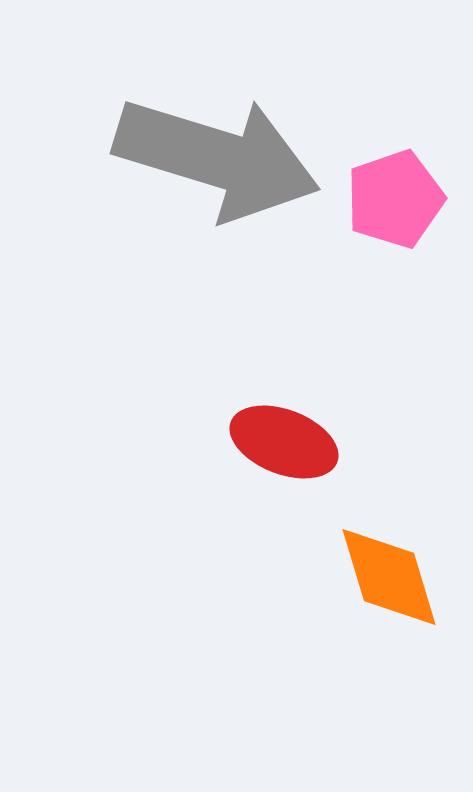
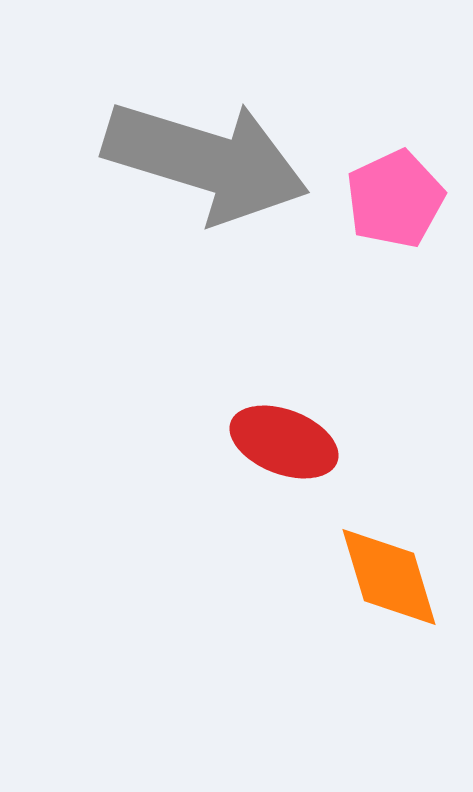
gray arrow: moved 11 px left, 3 px down
pink pentagon: rotated 6 degrees counterclockwise
